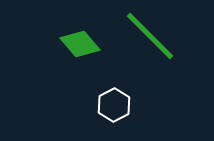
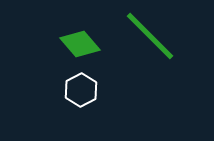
white hexagon: moved 33 px left, 15 px up
